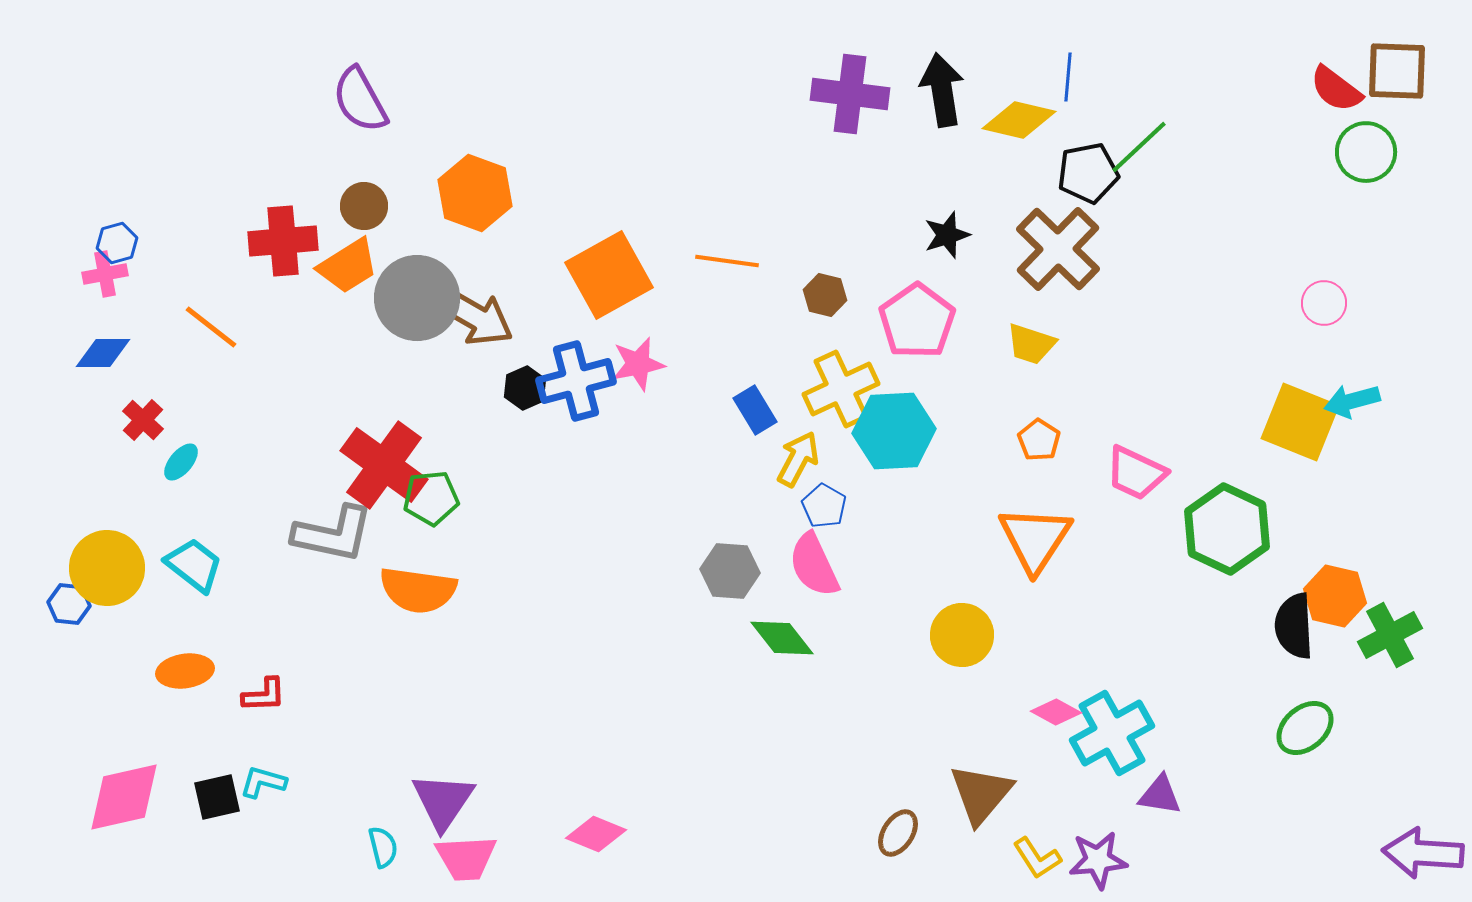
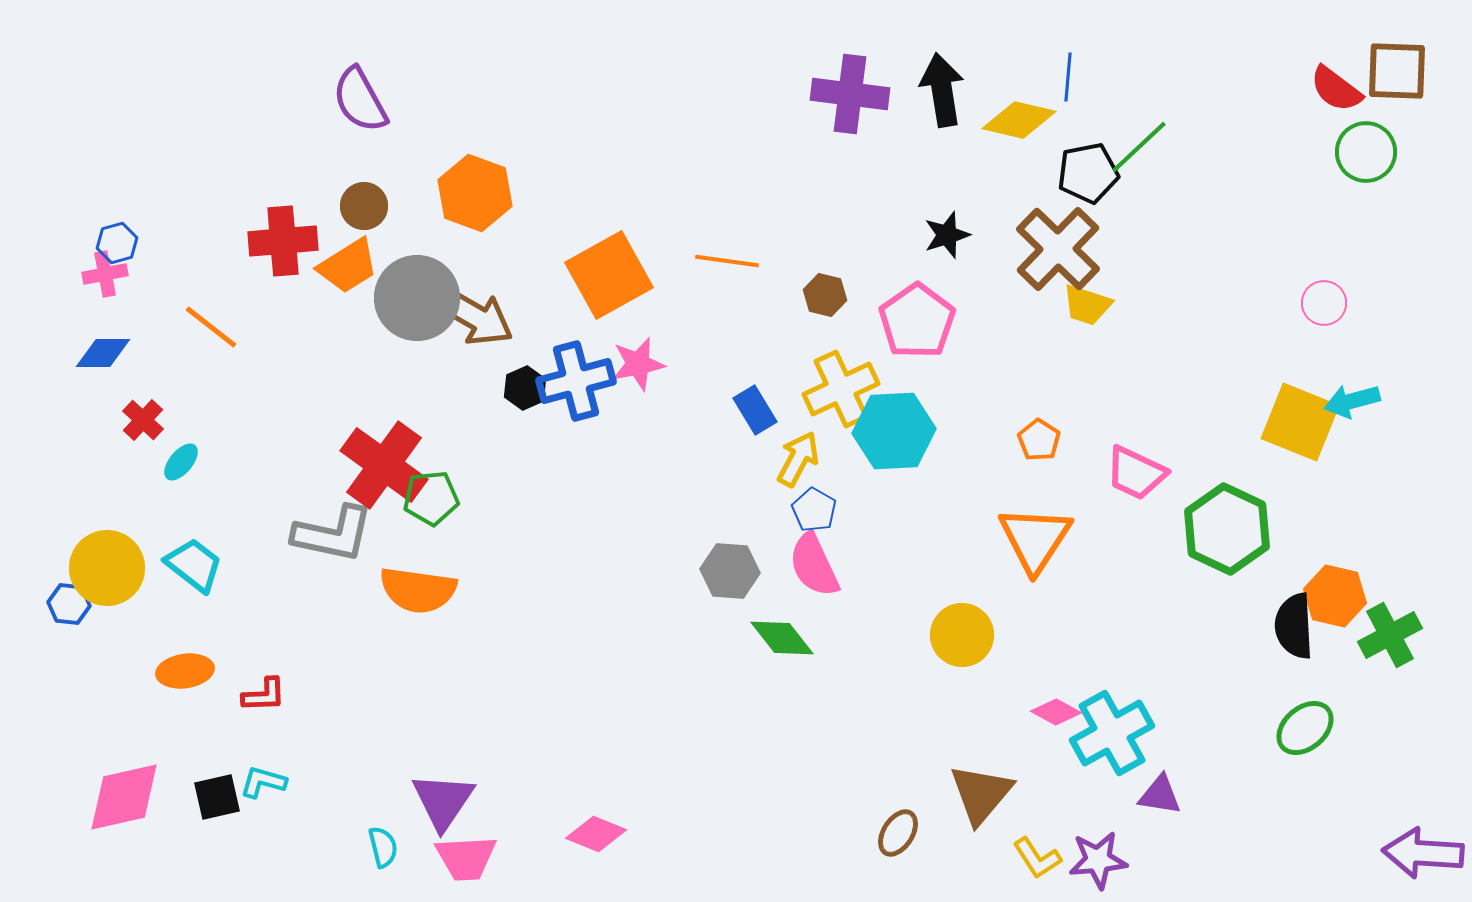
yellow trapezoid at (1031, 344): moved 56 px right, 39 px up
blue pentagon at (824, 506): moved 10 px left, 4 px down
